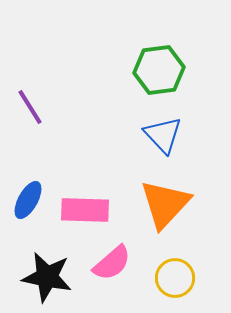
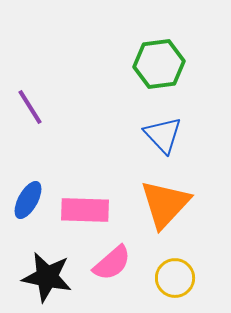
green hexagon: moved 6 px up
